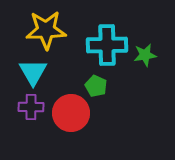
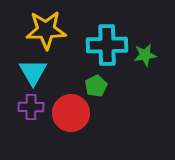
green pentagon: rotated 20 degrees clockwise
